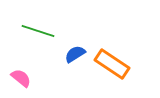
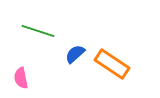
blue semicircle: rotated 10 degrees counterclockwise
pink semicircle: rotated 140 degrees counterclockwise
